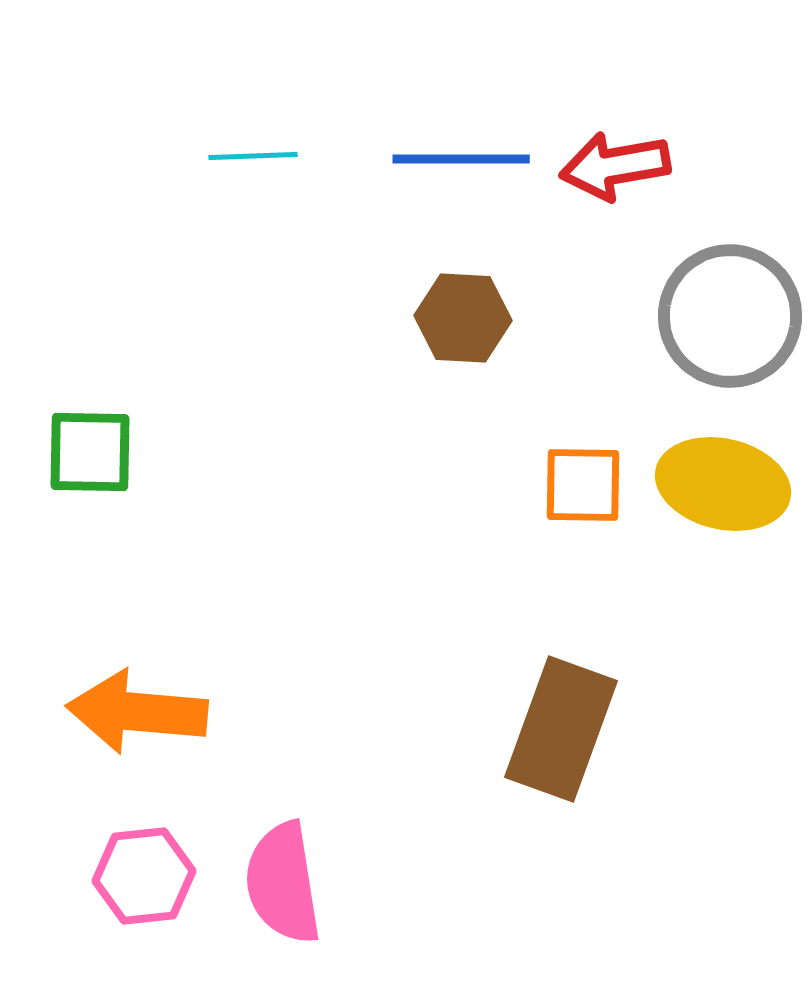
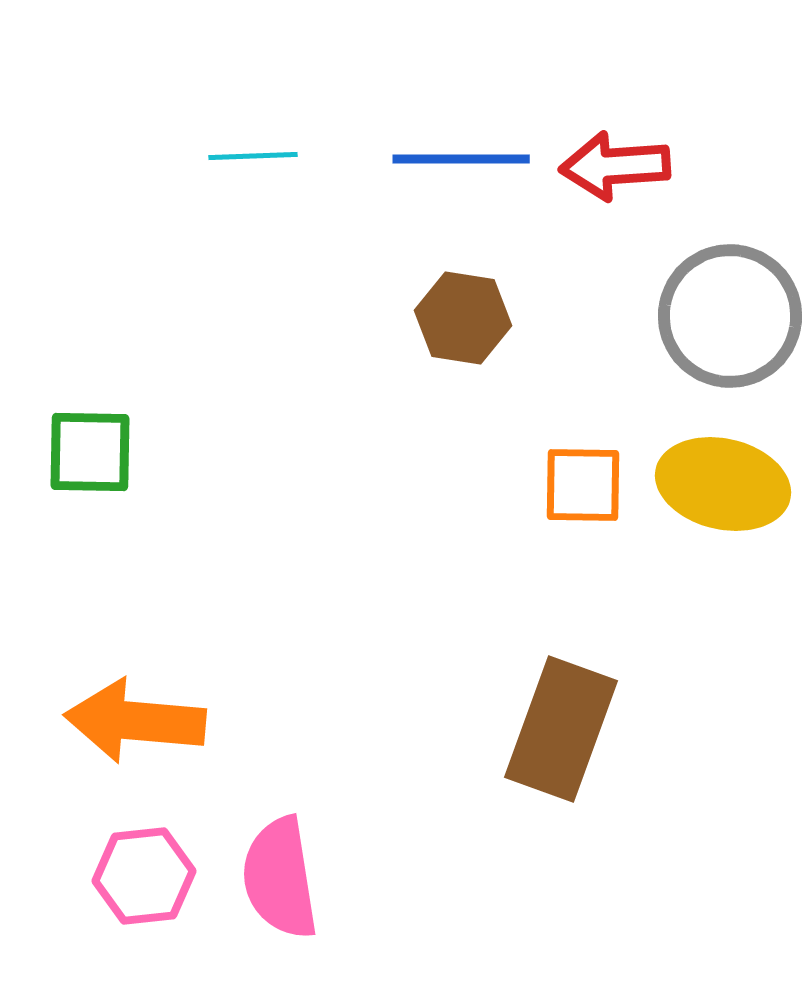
red arrow: rotated 6 degrees clockwise
brown hexagon: rotated 6 degrees clockwise
orange arrow: moved 2 px left, 9 px down
pink semicircle: moved 3 px left, 5 px up
